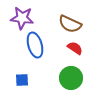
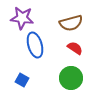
brown semicircle: moved 1 px right, 1 px up; rotated 40 degrees counterclockwise
blue square: rotated 32 degrees clockwise
